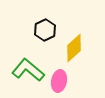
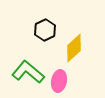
green L-shape: moved 2 px down
